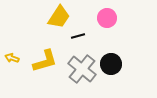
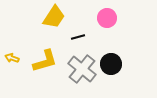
yellow trapezoid: moved 5 px left
black line: moved 1 px down
